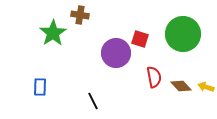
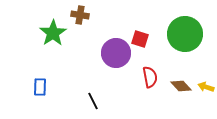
green circle: moved 2 px right
red semicircle: moved 4 px left
